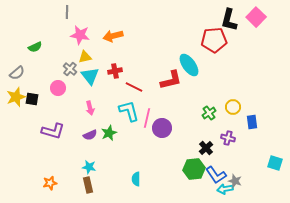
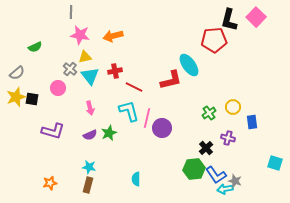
gray line: moved 4 px right
brown rectangle: rotated 28 degrees clockwise
